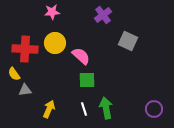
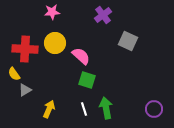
green square: rotated 18 degrees clockwise
gray triangle: rotated 24 degrees counterclockwise
